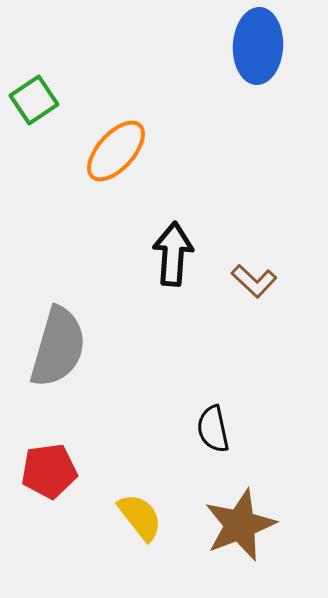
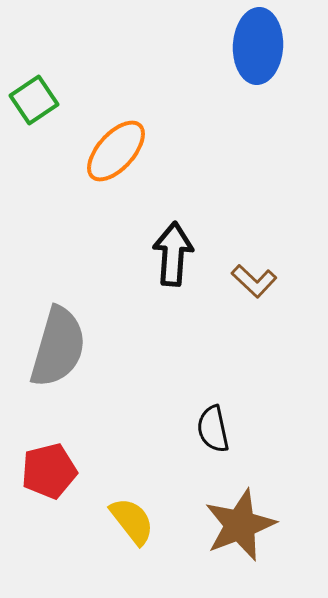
red pentagon: rotated 6 degrees counterclockwise
yellow semicircle: moved 8 px left, 4 px down
